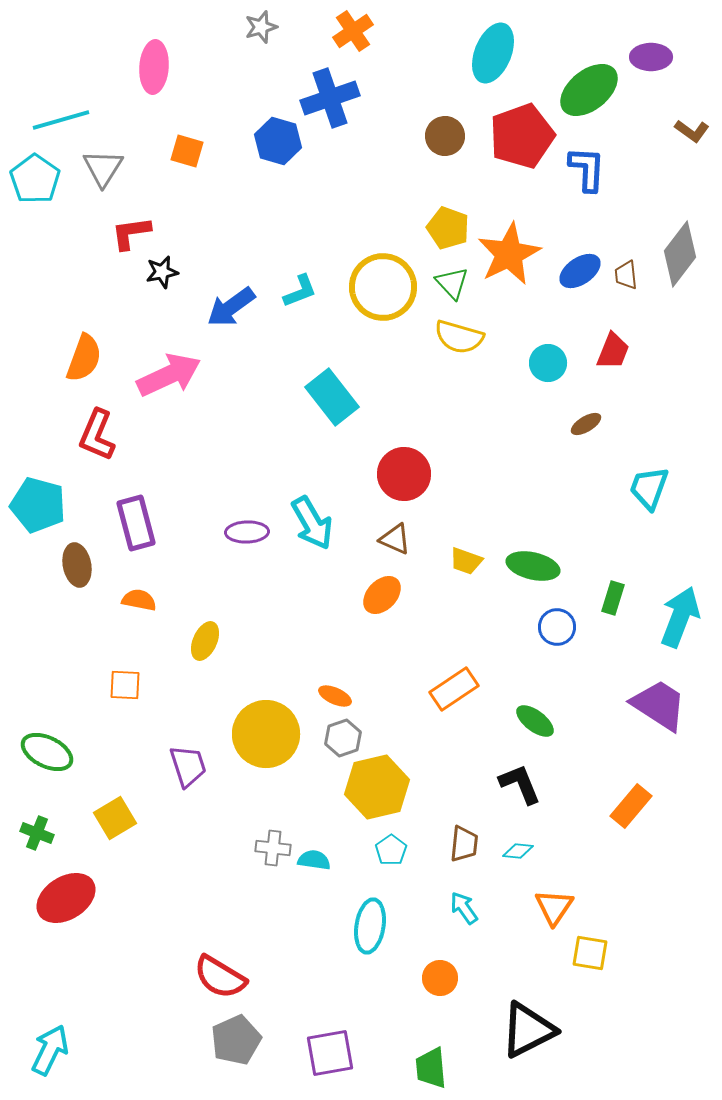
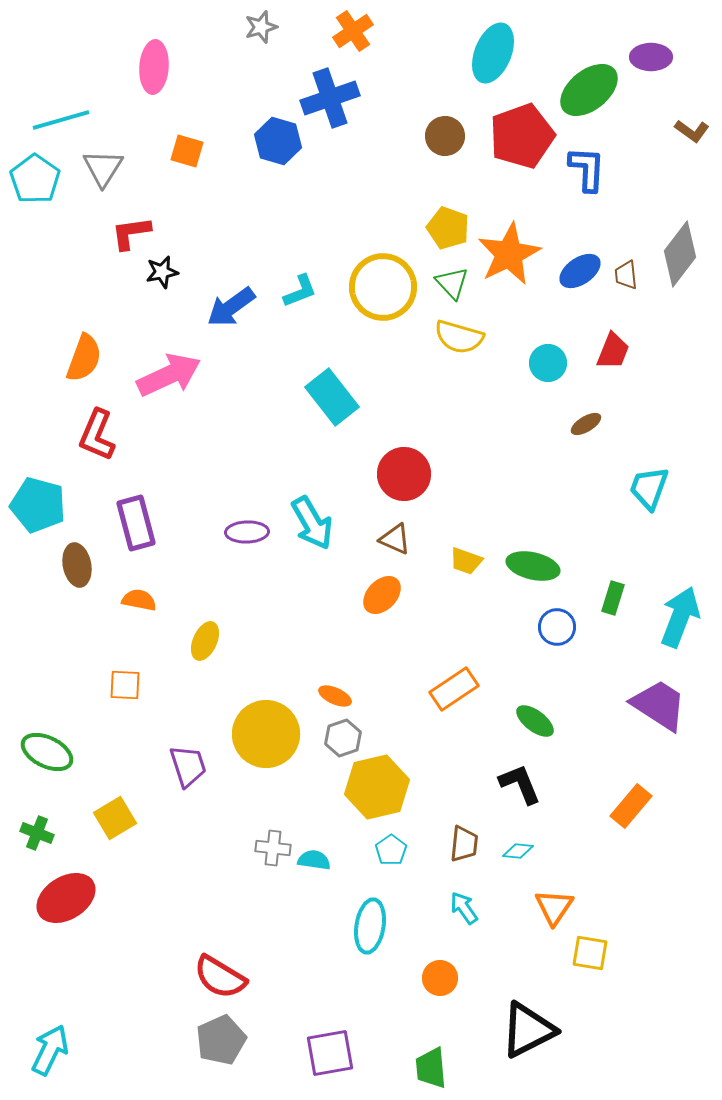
gray pentagon at (236, 1040): moved 15 px left
